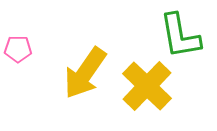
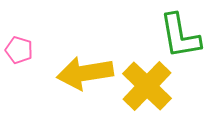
pink pentagon: moved 1 px right, 1 px down; rotated 16 degrees clockwise
yellow arrow: rotated 46 degrees clockwise
